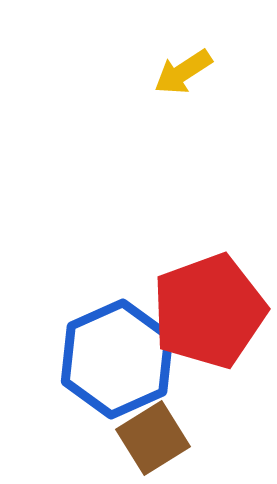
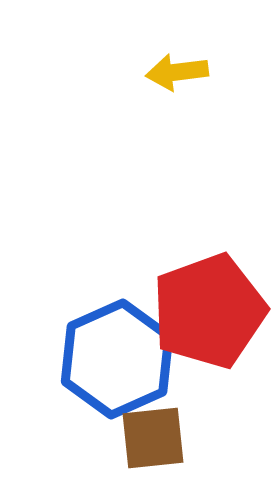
yellow arrow: moved 6 px left; rotated 26 degrees clockwise
brown square: rotated 26 degrees clockwise
